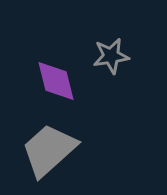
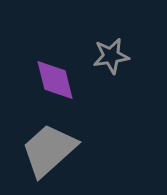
purple diamond: moved 1 px left, 1 px up
